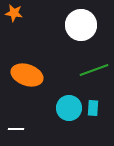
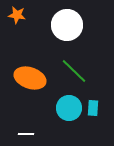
orange star: moved 3 px right, 2 px down
white circle: moved 14 px left
green line: moved 20 px left, 1 px down; rotated 64 degrees clockwise
orange ellipse: moved 3 px right, 3 px down
white line: moved 10 px right, 5 px down
